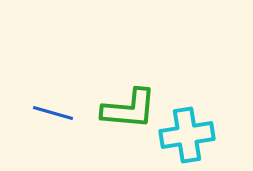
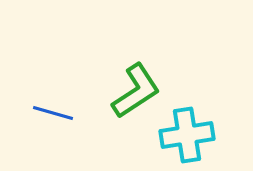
green L-shape: moved 7 px right, 18 px up; rotated 38 degrees counterclockwise
